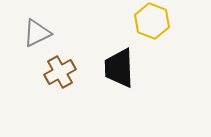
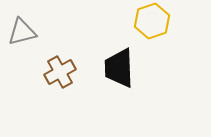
yellow hexagon: rotated 20 degrees clockwise
gray triangle: moved 15 px left, 1 px up; rotated 12 degrees clockwise
